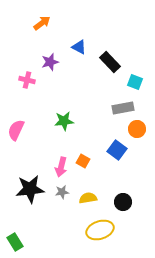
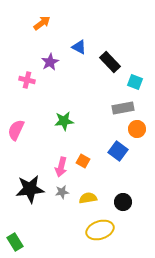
purple star: rotated 12 degrees counterclockwise
blue square: moved 1 px right, 1 px down
